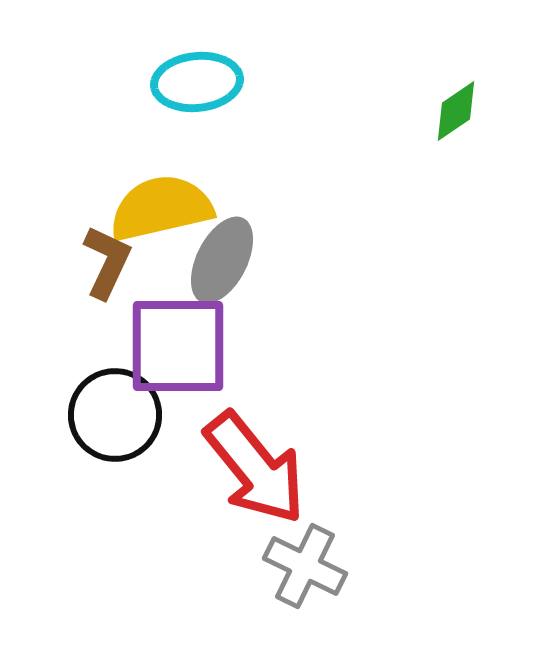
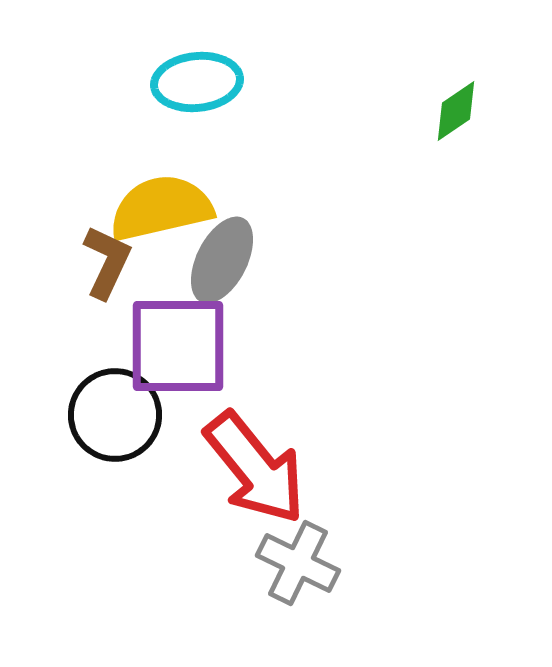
gray cross: moved 7 px left, 3 px up
